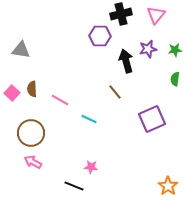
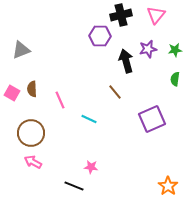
black cross: moved 1 px down
gray triangle: rotated 30 degrees counterclockwise
pink square: rotated 14 degrees counterclockwise
pink line: rotated 36 degrees clockwise
